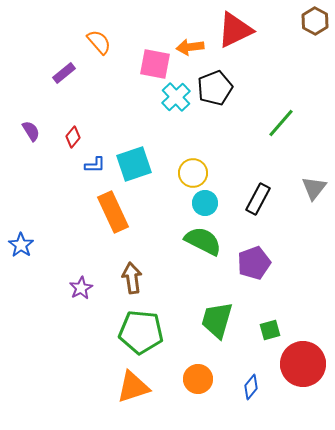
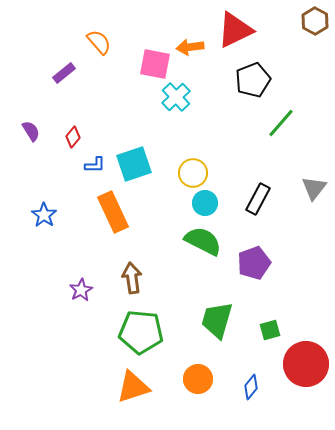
black pentagon: moved 38 px right, 8 px up
blue star: moved 23 px right, 30 px up
purple star: moved 2 px down
red circle: moved 3 px right
